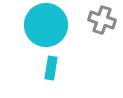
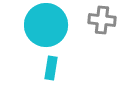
gray cross: rotated 12 degrees counterclockwise
